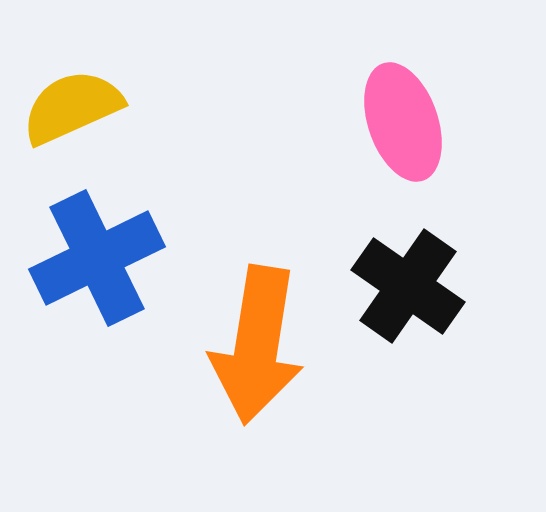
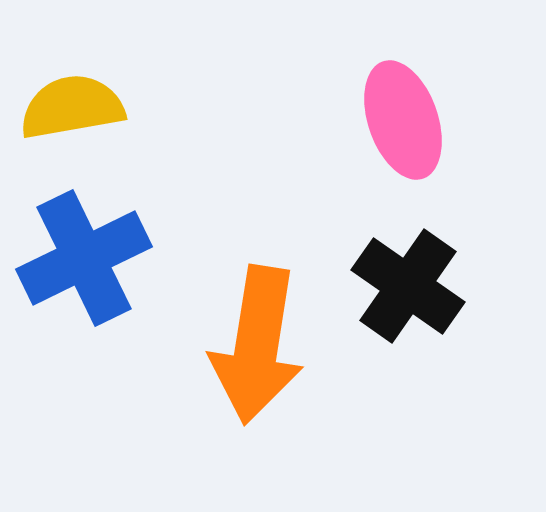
yellow semicircle: rotated 14 degrees clockwise
pink ellipse: moved 2 px up
blue cross: moved 13 px left
